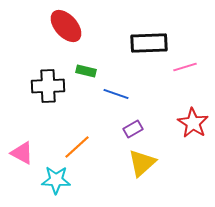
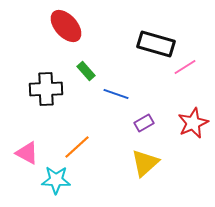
black rectangle: moved 7 px right, 1 px down; rotated 18 degrees clockwise
pink line: rotated 15 degrees counterclockwise
green rectangle: rotated 36 degrees clockwise
black cross: moved 2 px left, 3 px down
red star: rotated 16 degrees clockwise
purple rectangle: moved 11 px right, 6 px up
pink triangle: moved 5 px right
yellow triangle: moved 3 px right
